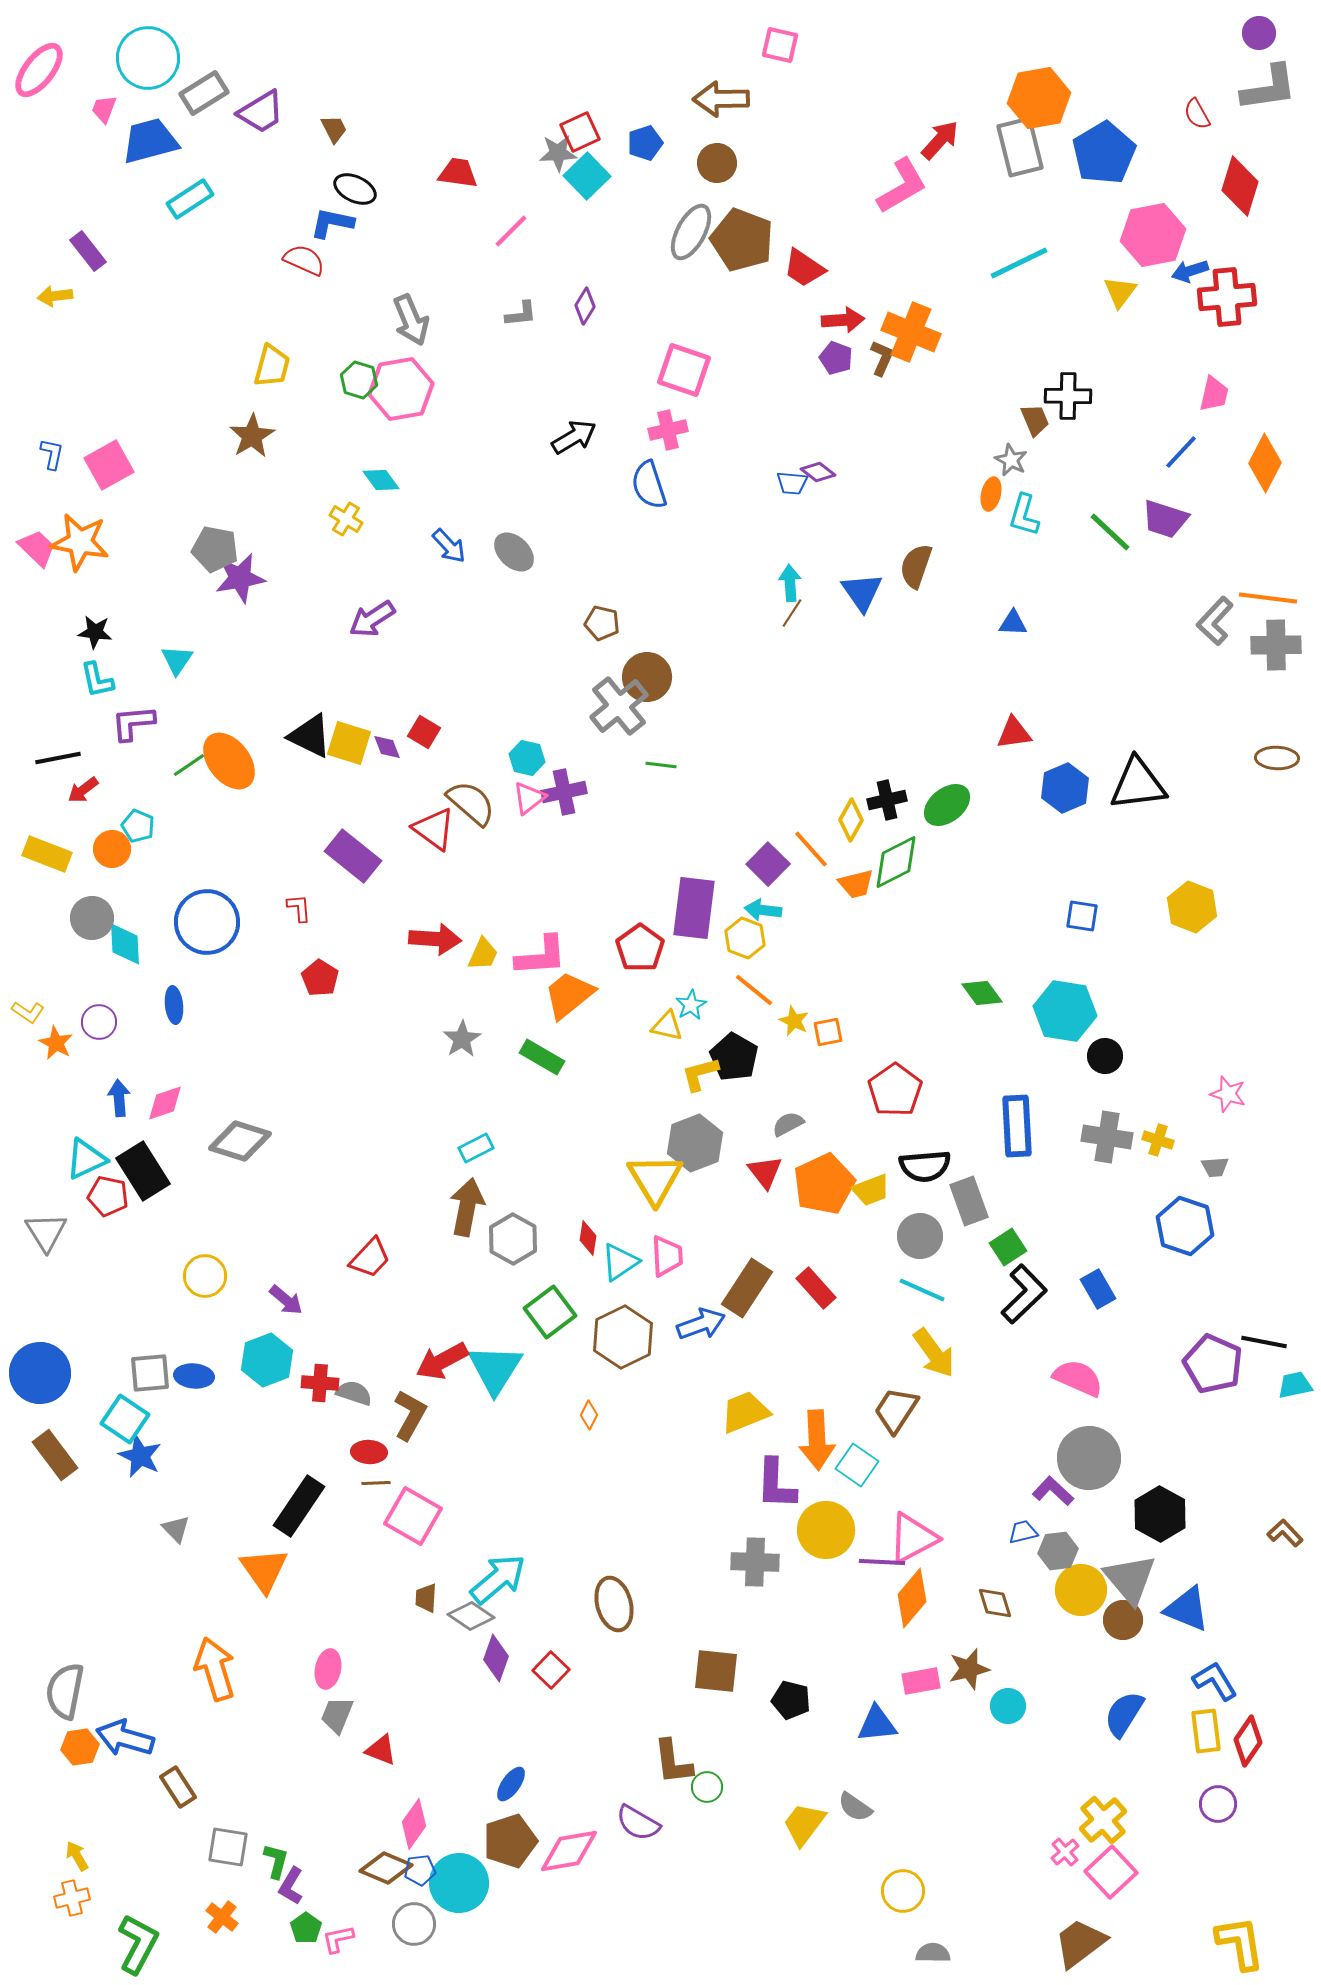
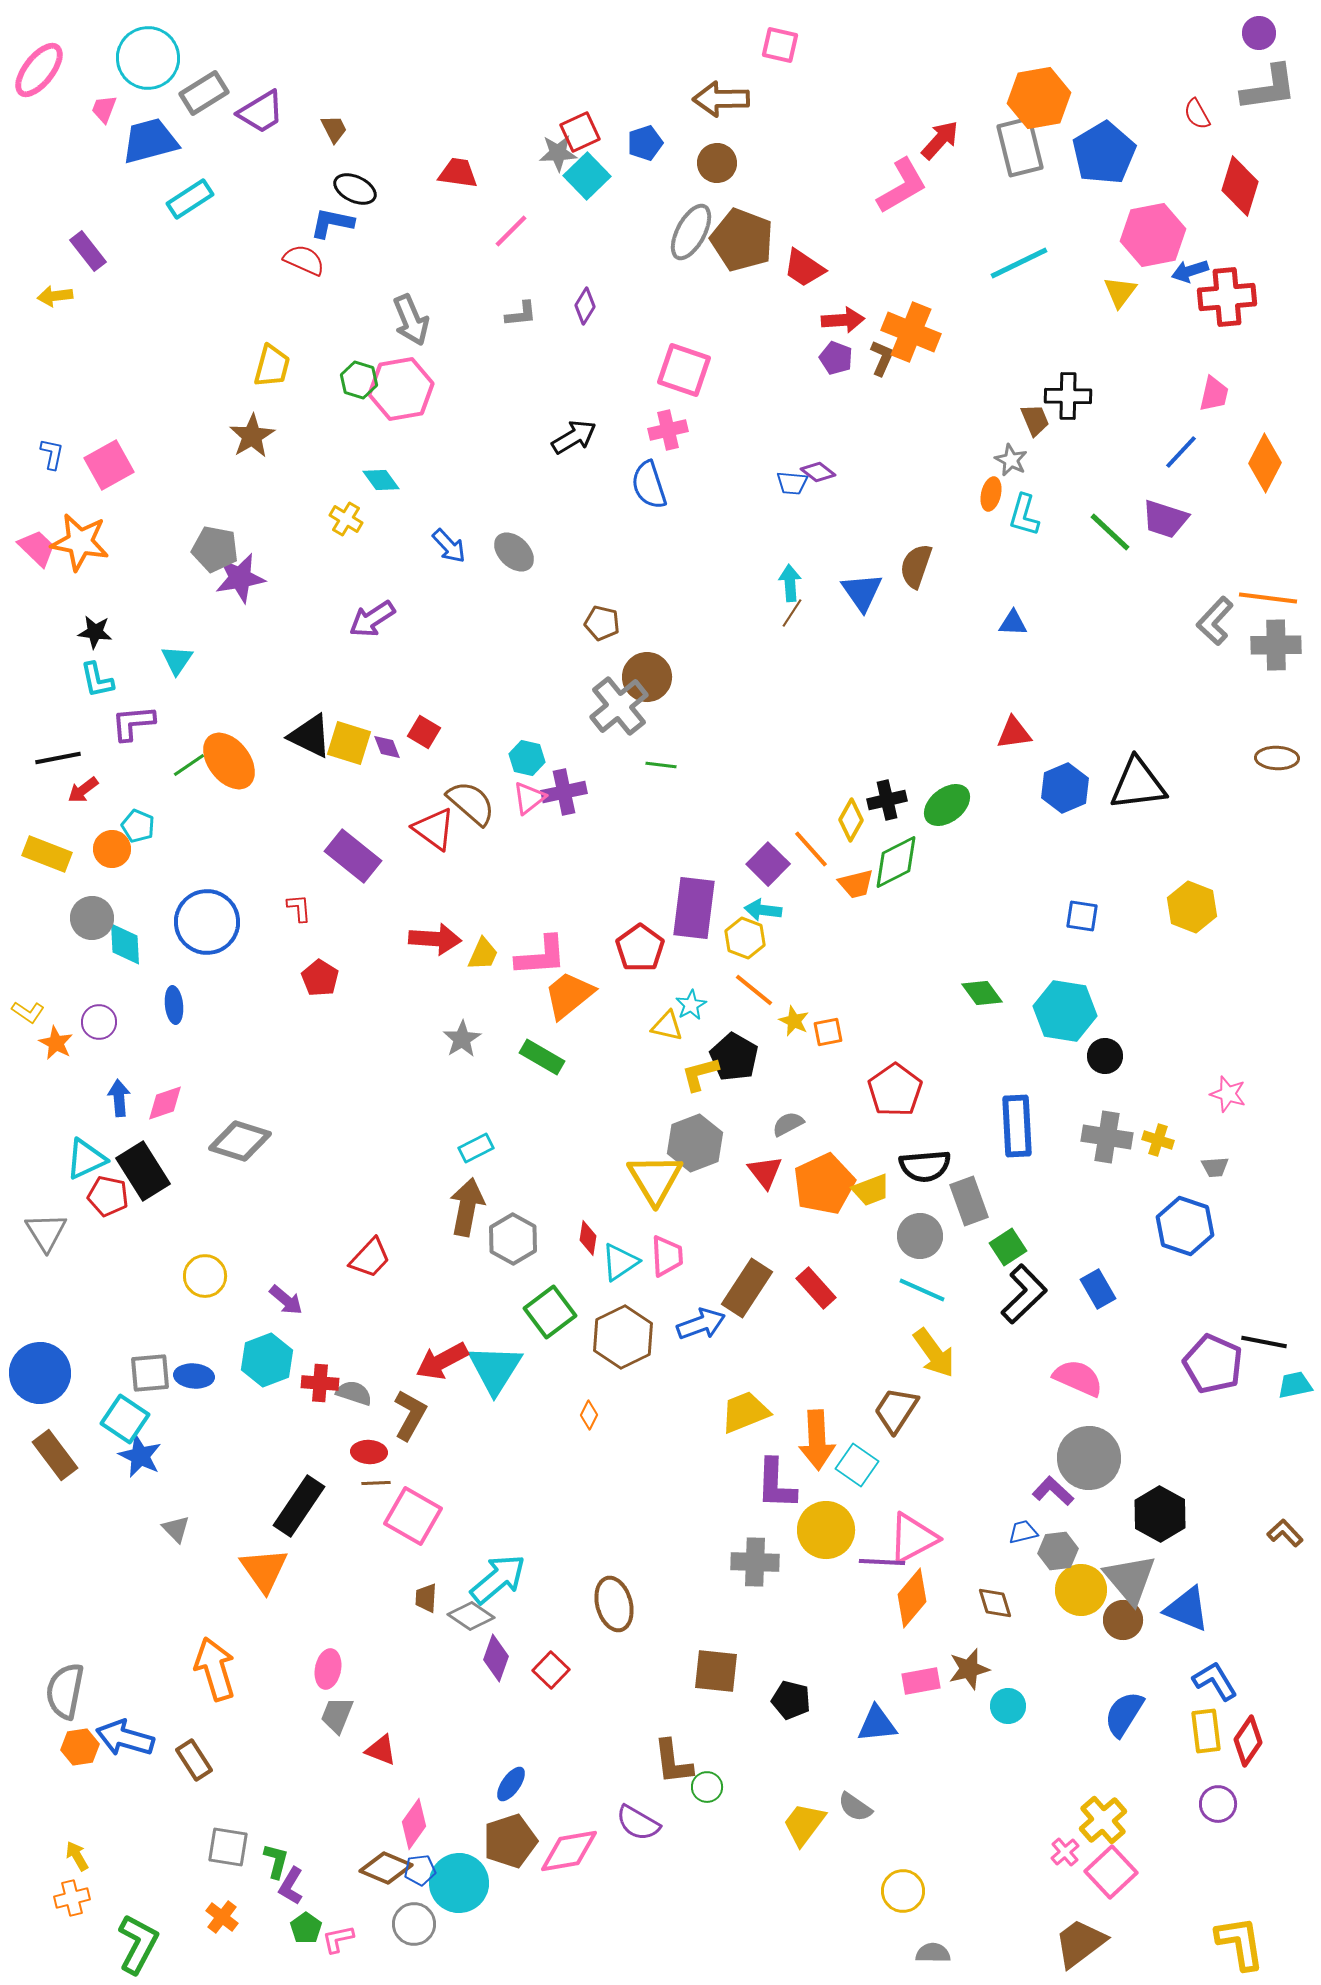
brown rectangle at (178, 1787): moved 16 px right, 27 px up
